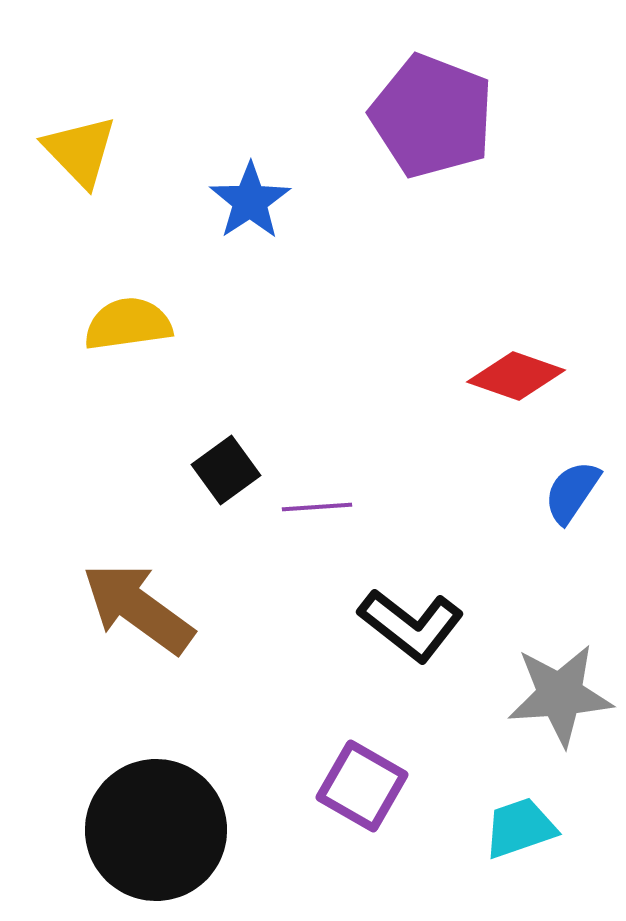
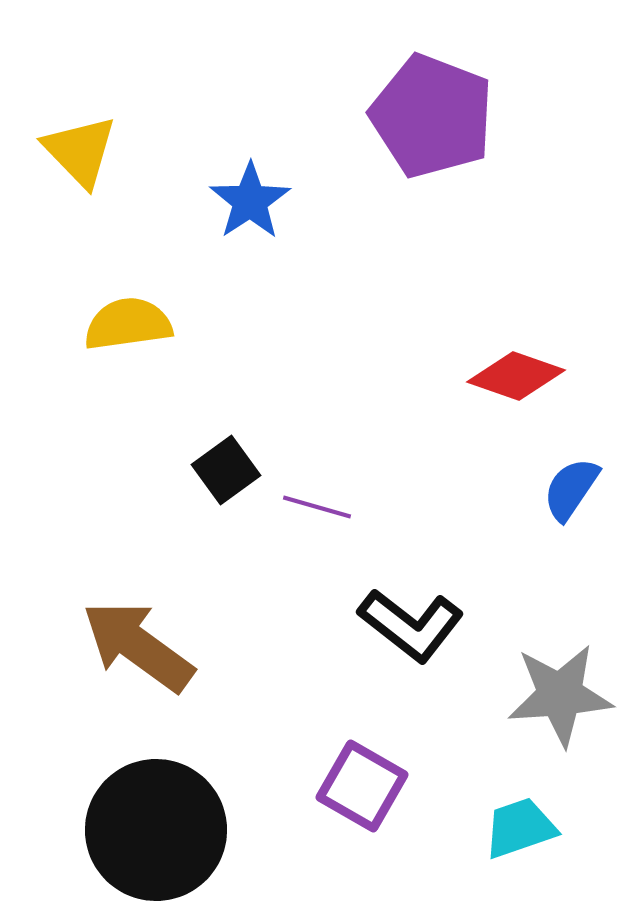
blue semicircle: moved 1 px left, 3 px up
purple line: rotated 20 degrees clockwise
brown arrow: moved 38 px down
